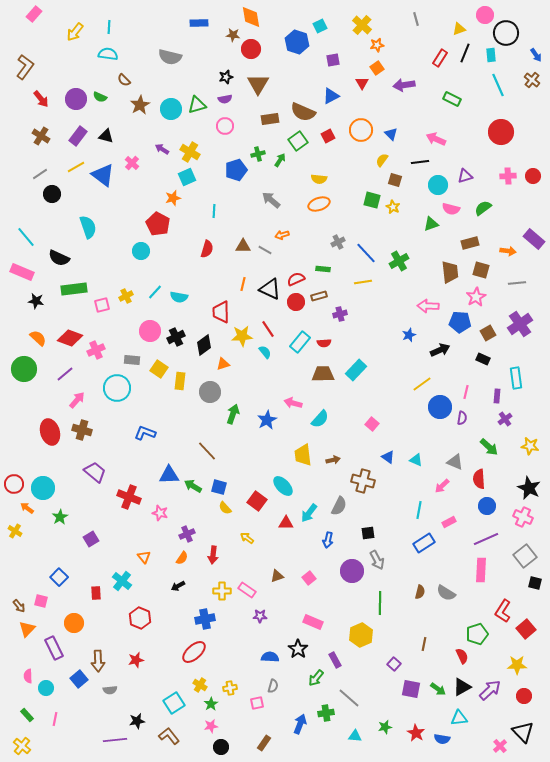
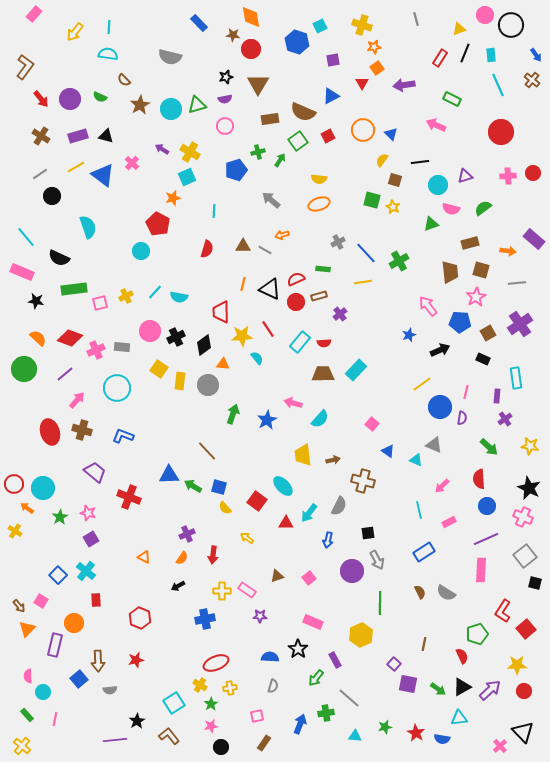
blue rectangle at (199, 23): rotated 48 degrees clockwise
yellow cross at (362, 25): rotated 24 degrees counterclockwise
black circle at (506, 33): moved 5 px right, 8 px up
orange star at (377, 45): moved 3 px left, 2 px down
purple circle at (76, 99): moved 6 px left
orange circle at (361, 130): moved 2 px right
purple rectangle at (78, 136): rotated 36 degrees clockwise
pink arrow at (436, 139): moved 14 px up
green cross at (258, 154): moved 2 px up
red circle at (533, 176): moved 3 px up
black circle at (52, 194): moved 2 px down
pink square at (102, 305): moved 2 px left, 2 px up
pink arrow at (428, 306): rotated 50 degrees clockwise
purple cross at (340, 314): rotated 24 degrees counterclockwise
cyan semicircle at (265, 352): moved 8 px left, 6 px down
gray rectangle at (132, 360): moved 10 px left, 13 px up
orange triangle at (223, 364): rotated 24 degrees clockwise
gray circle at (210, 392): moved 2 px left, 7 px up
blue L-shape at (145, 433): moved 22 px left, 3 px down
blue triangle at (388, 457): moved 6 px up
gray triangle at (455, 462): moved 21 px left, 17 px up
cyan line at (419, 510): rotated 24 degrees counterclockwise
pink star at (160, 513): moved 72 px left
blue rectangle at (424, 543): moved 9 px down
orange triangle at (144, 557): rotated 24 degrees counterclockwise
blue square at (59, 577): moved 1 px left, 2 px up
cyan cross at (122, 581): moved 36 px left, 10 px up
brown semicircle at (420, 592): rotated 40 degrees counterclockwise
red rectangle at (96, 593): moved 7 px down
pink square at (41, 601): rotated 16 degrees clockwise
purple rectangle at (54, 648): moved 1 px right, 3 px up; rotated 40 degrees clockwise
red ellipse at (194, 652): moved 22 px right, 11 px down; rotated 20 degrees clockwise
cyan circle at (46, 688): moved 3 px left, 4 px down
purple square at (411, 689): moved 3 px left, 5 px up
red circle at (524, 696): moved 5 px up
pink square at (257, 703): moved 13 px down
black star at (137, 721): rotated 21 degrees counterclockwise
